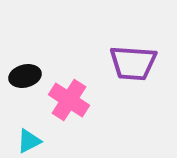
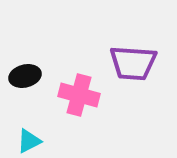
pink cross: moved 10 px right, 5 px up; rotated 18 degrees counterclockwise
